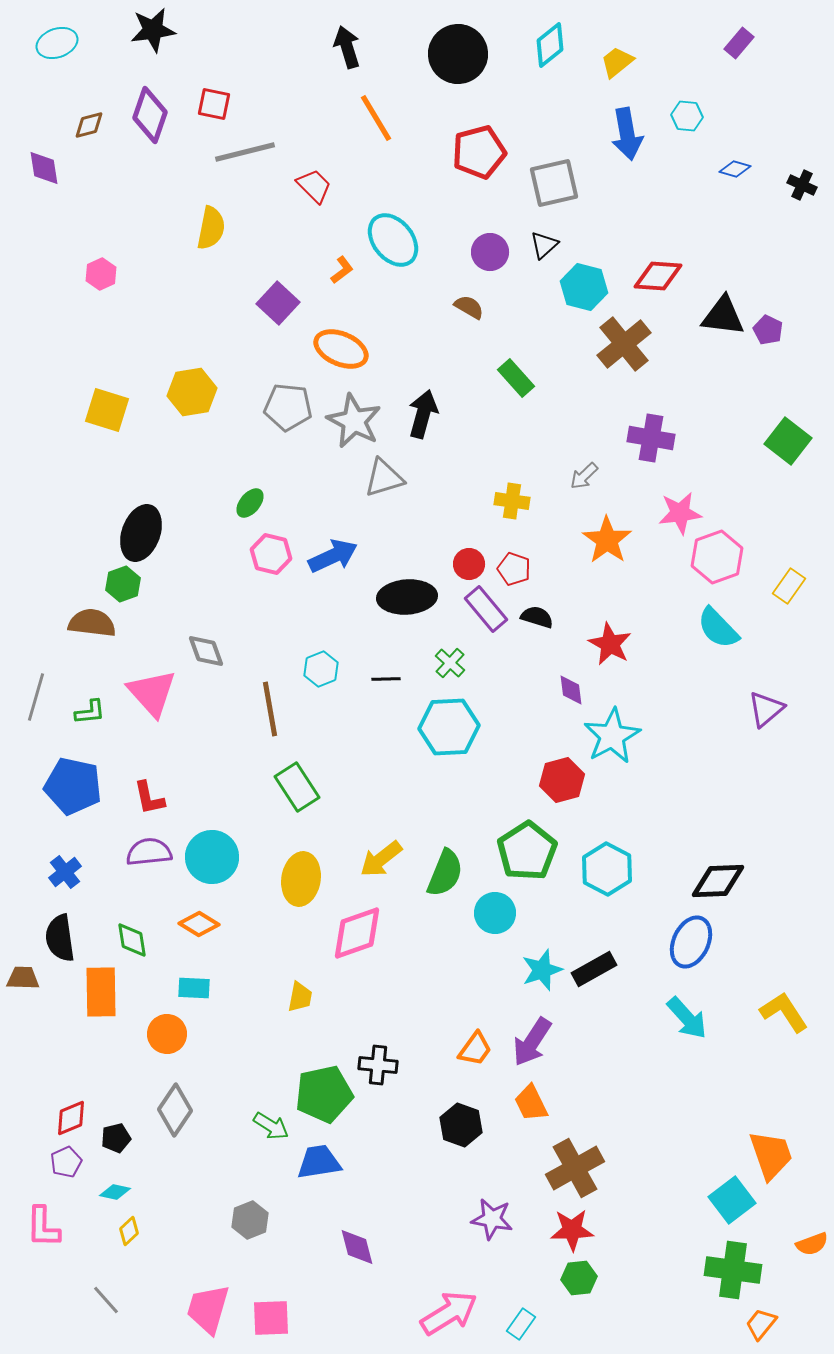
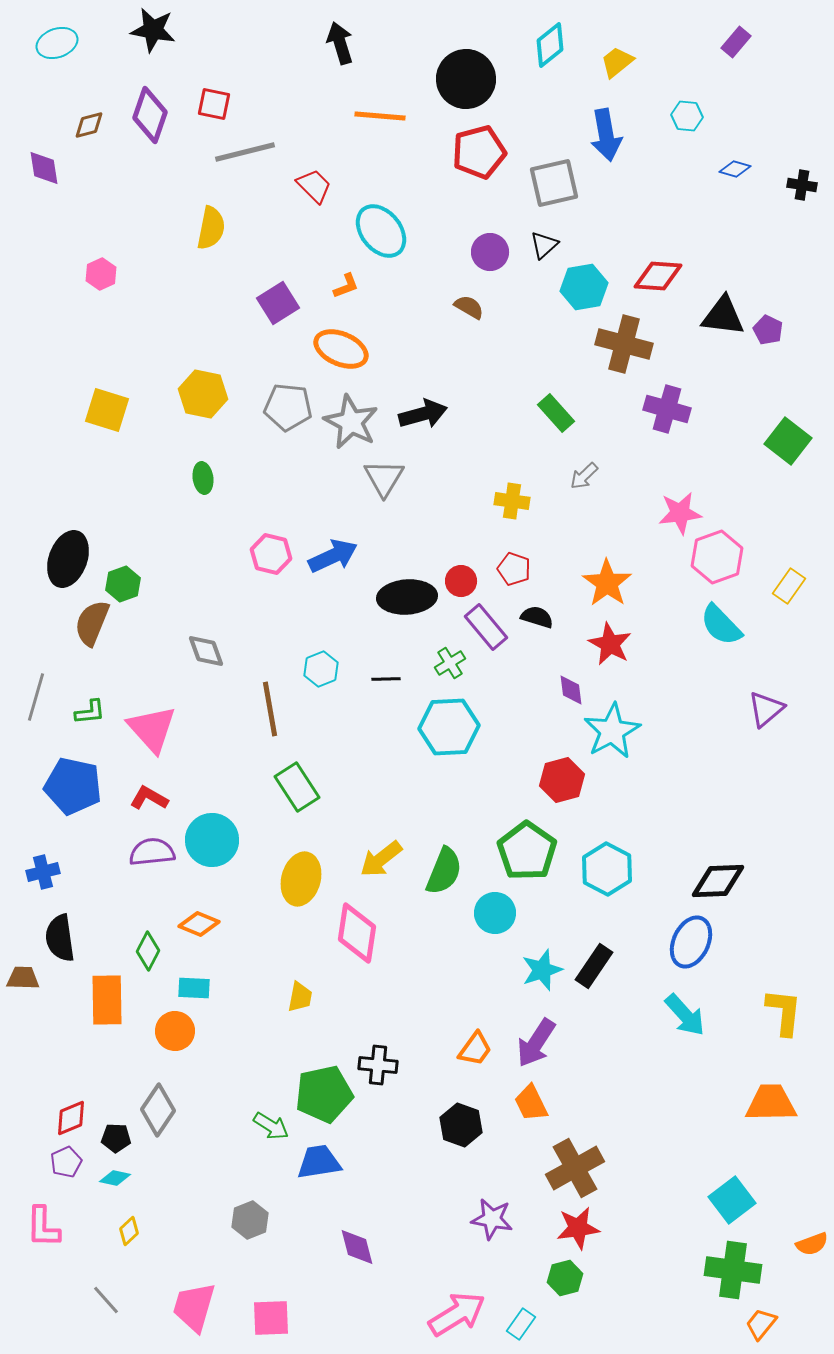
black star at (153, 30): rotated 18 degrees clockwise
purple rectangle at (739, 43): moved 3 px left, 1 px up
black arrow at (347, 47): moved 7 px left, 4 px up
black circle at (458, 54): moved 8 px right, 25 px down
orange line at (376, 118): moved 4 px right, 2 px up; rotated 54 degrees counterclockwise
blue arrow at (627, 134): moved 21 px left, 1 px down
black cross at (802, 185): rotated 16 degrees counterclockwise
cyan ellipse at (393, 240): moved 12 px left, 9 px up
orange L-shape at (342, 270): moved 4 px right, 16 px down; rotated 16 degrees clockwise
cyan hexagon at (584, 287): rotated 24 degrees counterclockwise
purple square at (278, 303): rotated 15 degrees clockwise
brown cross at (624, 344): rotated 36 degrees counterclockwise
green rectangle at (516, 378): moved 40 px right, 35 px down
yellow hexagon at (192, 392): moved 11 px right, 2 px down; rotated 21 degrees clockwise
black arrow at (423, 414): rotated 60 degrees clockwise
gray star at (354, 421): moved 3 px left, 1 px down
purple cross at (651, 438): moved 16 px right, 29 px up; rotated 6 degrees clockwise
gray triangle at (384, 478): rotated 42 degrees counterclockwise
green ellipse at (250, 503): moved 47 px left, 25 px up; rotated 48 degrees counterclockwise
black ellipse at (141, 533): moved 73 px left, 26 px down
orange star at (607, 540): moved 43 px down
red circle at (469, 564): moved 8 px left, 17 px down
purple rectangle at (486, 609): moved 18 px down
brown semicircle at (92, 623): rotated 75 degrees counterclockwise
cyan semicircle at (718, 628): moved 3 px right, 3 px up
green cross at (450, 663): rotated 16 degrees clockwise
pink triangle at (152, 693): moved 36 px down
cyan star at (612, 736): moved 5 px up
red L-shape at (149, 798): rotated 132 degrees clockwise
green pentagon at (527, 851): rotated 4 degrees counterclockwise
purple semicircle at (149, 852): moved 3 px right
cyan circle at (212, 857): moved 17 px up
blue cross at (65, 872): moved 22 px left; rotated 24 degrees clockwise
green semicircle at (445, 873): moved 1 px left, 2 px up
yellow ellipse at (301, 879): rotated 6 degrees clockwise
orange diamond at (199, 924): rotated 9 degrees counterclockwise
pink diamond at (357, 933): rotated 62 degrees counterclockwise
green diamond at (132, 940): moved 16 px right, 11 px down; rotated 36 degrees clockwise
black rectangle at (594, 969): moved 3 px up; rotated 27 degrees counterclockwise
orange rectangle at (101, 992): moved 6 px right, 8 px down
yellow L-shape at (784, 1012): rotated 39 degrees clockwise
cyan arrow at (687, 1018): moved 2 px left, 3 px up
orange circle at (167, 1034): moved 8 px right, 3 px up
purple arrow at (532, 1042): moved 4 px right, 1 px down
gray diamond at (175, 1110): moved 17 px left
black pentagon at (116, 1138): rotated 16 degrees clockwise
orange trapezoid at (771, 1155): moved 52 px up; rotated 72 degrees counterclockwise
cyan diamond at (115, 1192): moved 14 px up
red star at (572, 1230): moved 6 px right, 2 px up; rotated 6 degrees counterclockwise
green hexagon at (579, 1278): moved 14 px left; rotated 8 degrees counterclockwise
pink trapezoid at (208, 1309): moved 14 px left, 2 px up
pink arrow at (449, 1313): moved 8 px right, 1 px down
